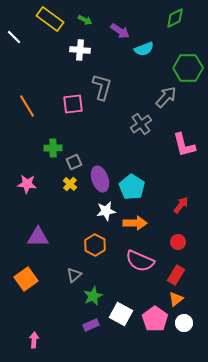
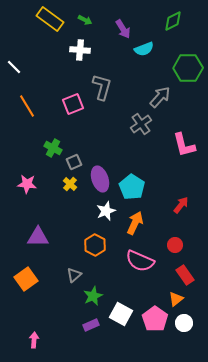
green diamond: moved 2 px left, 3 px down
purple arrow: moved 3 px right, 2 px up; rotated 24 degrees clockwise
white line: moved 30 px down
gray arrow: moved 6 px left
pink square: rotated 15 degrees counterclockwise
green cross: rotated 30 degrees clockwise
white star: rotated 12 degrees counterclockwise
orange arrow: rotated 65 degrees counterclockwise
red circle: moved 3 px left, 3 px down
red rectangle: moved 9 px right; rotated 66 degrees counterclockwise
